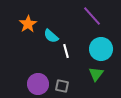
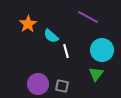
purple line: moved 4 px left, 1 px down; rotated 20 degrees counterclockwise
cyan circle: moved 1 px right, 1 px down
